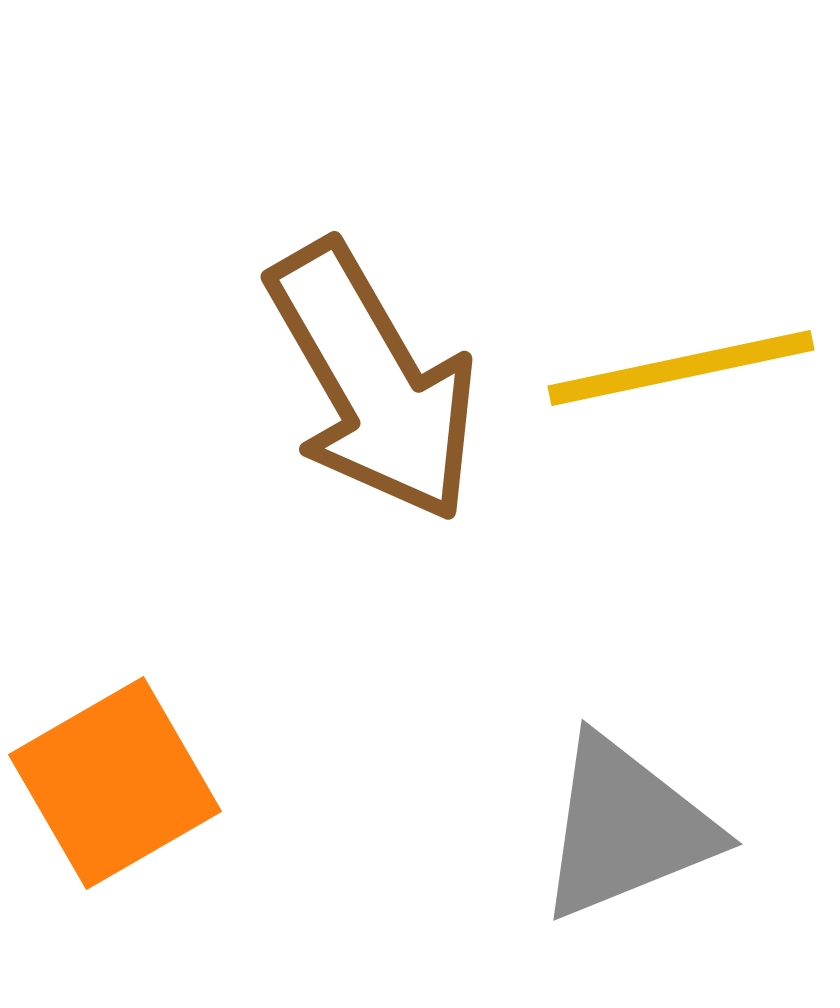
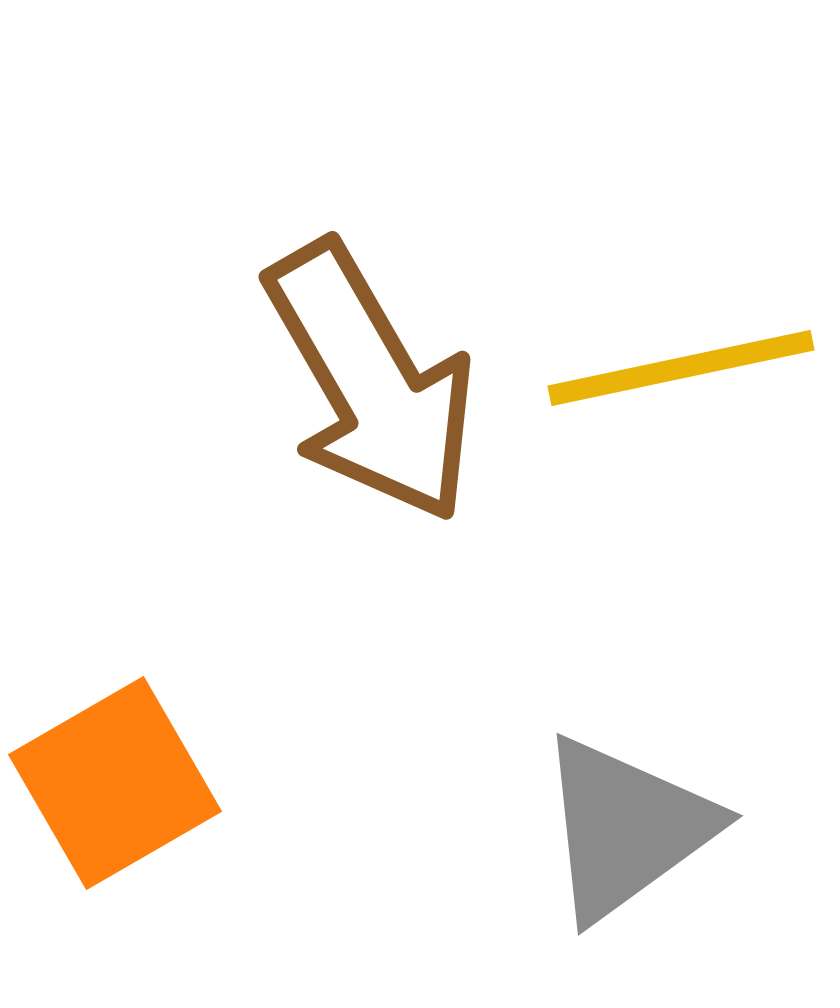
brown arrow: moved 2 px left
gray triangle: rotated 14 degrees counterclockwise
